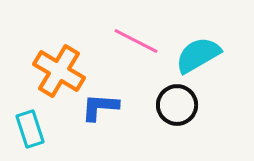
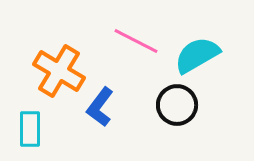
cyan semicircle: moved 1 px left
blue L-shape: rotated 57 degrees counterclockwise
cyan rectangle: rotated 18 degrees clockwise
